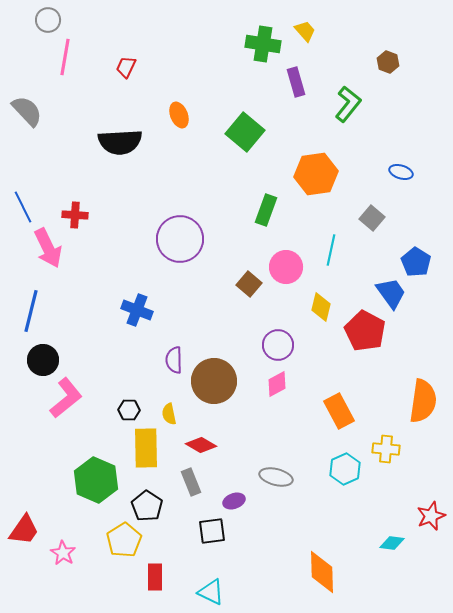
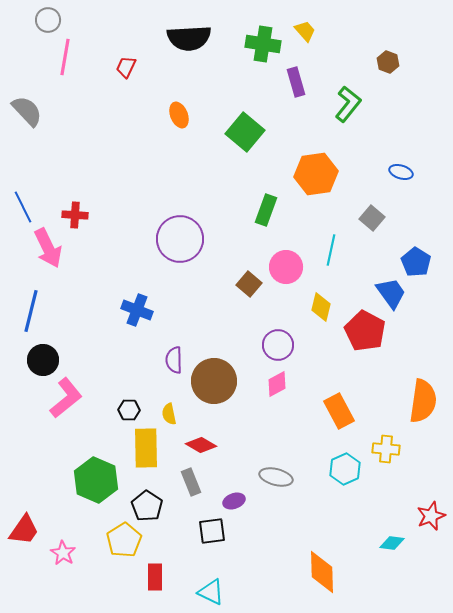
black semicircle at (120, 142): moved 69 px right, 104 px up
